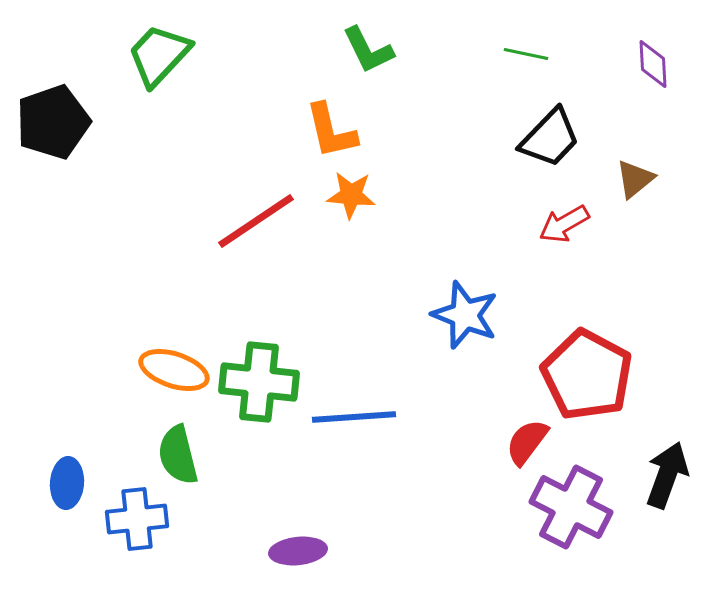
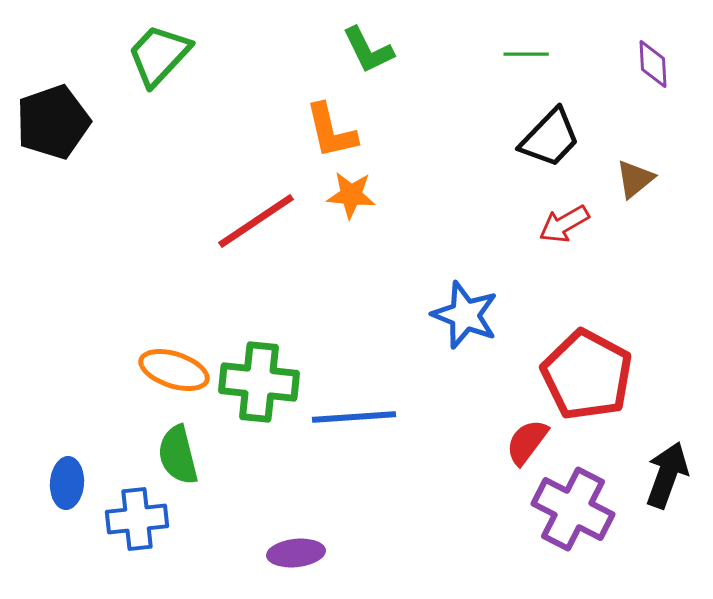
green line: rotated 12 degrees counterclockwise
purple cross: moved 2 px right, 2 px down
purple ellipse: moved 2 px left, 2 px down
